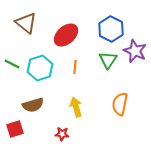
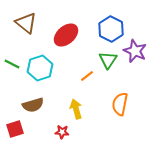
orange line: moved 12 px right, 9 px down; rotated 48 degrees clockwise
yellow arrow: moved 2 px down
red star: moved 2 px up
